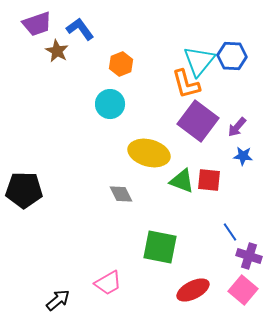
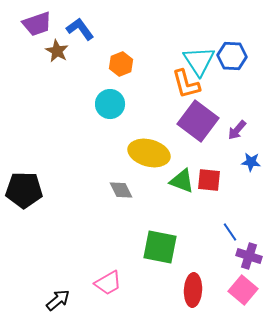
cyan triangle: rotated 12 degrees counterclockwise
purple arrow: moved 3 px down
blue star: moved 8 px right, 6 px down
gray diamond: moved 4 px up
red ellipse: rotated 60 degrees counterclockwise
